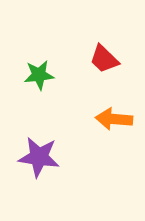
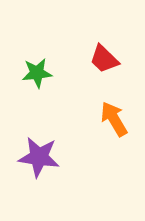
green star: moved 2 px left, 2 px up
orange arrow: rotated 54 degrees clockwise
